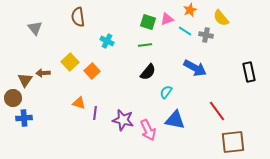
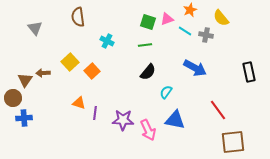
red line: moved 1 px right, 1 px up
purple star: rotated 10 degrees counterclockwise
